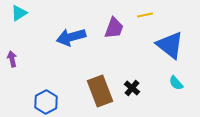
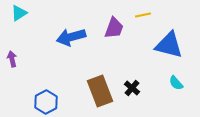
yellow line: moved 2 px left
blue triangle: moved 1 px left; rotated 24 degrees counterclockwise
